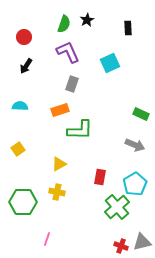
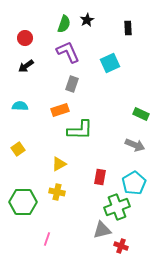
red circle: moved 1 px right, 1 px down
black arrow: rotated 21 degrees clockwise
cyan pentagon: moved 1 px left, 1 px up
green cross: rotated 20 degrees clockwise
gray triangle: moved 40 px left, 12 px up
